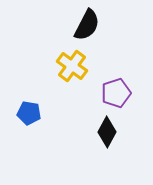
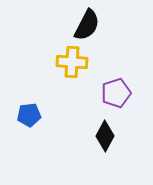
yellow cross: moved 4 px up; rotated 32 degrees counterclockwise
blue pentagon: moved 2 px down; rotated 15 degrees counterclockwise
black diamond: moved 2 px left, 4 px down
